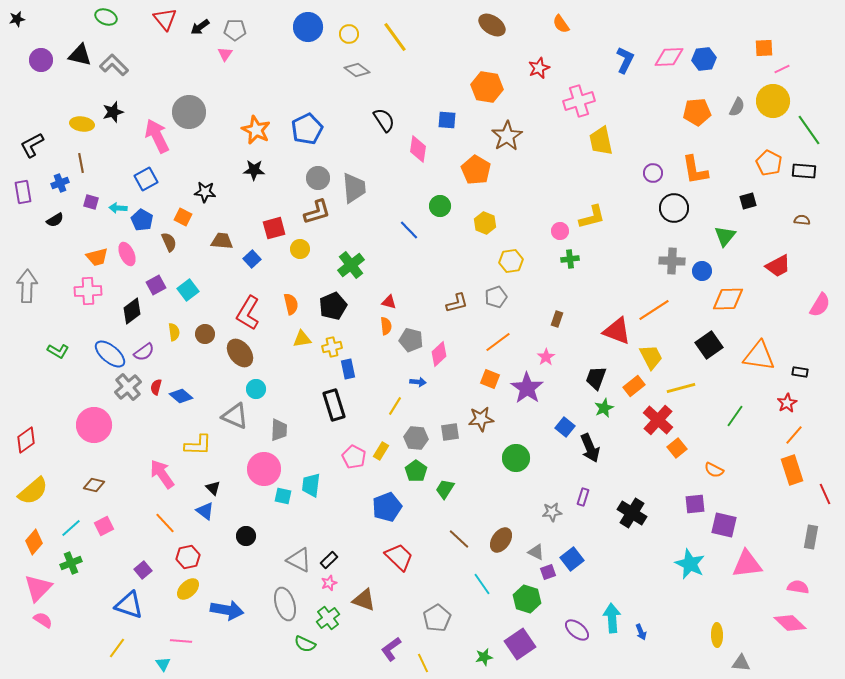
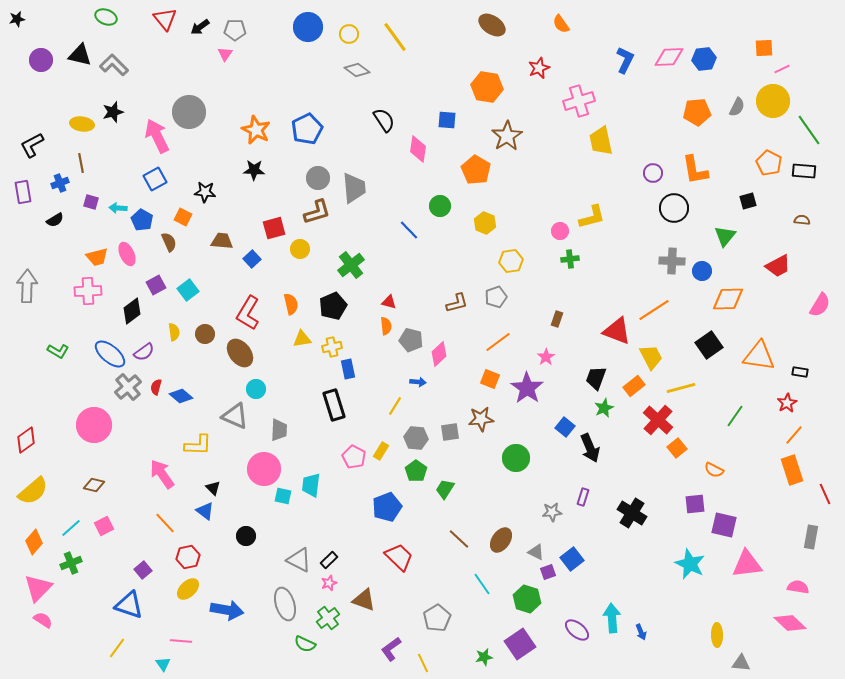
blue square at (146, 179): moved 9 px right
